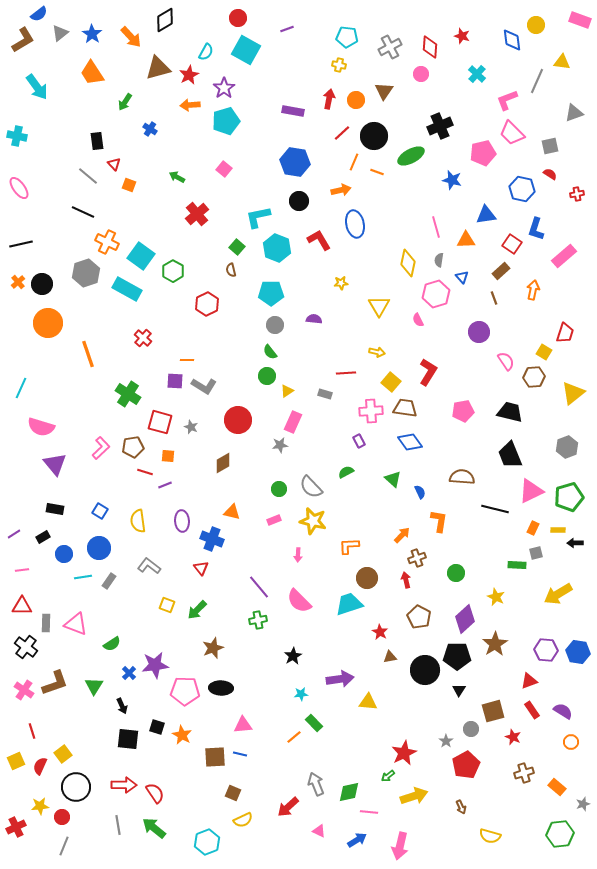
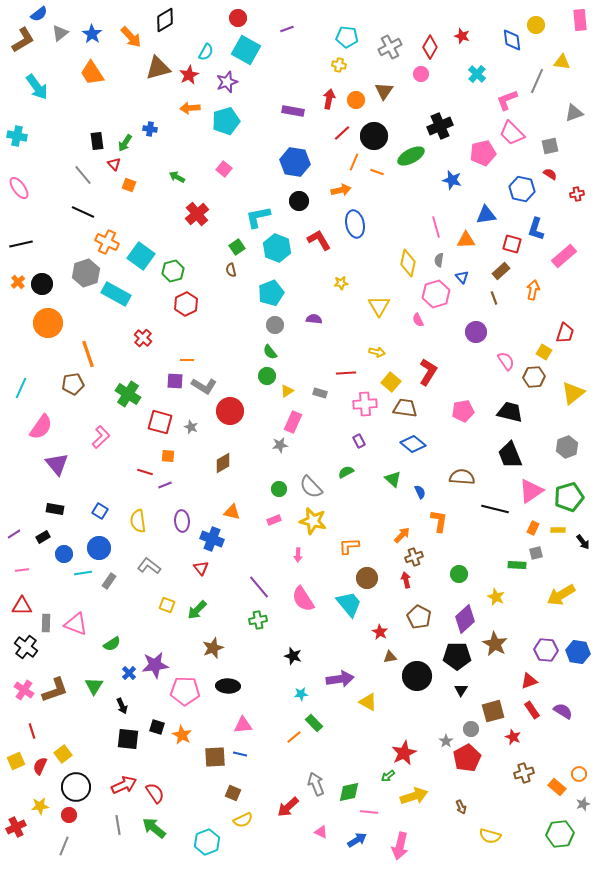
pink rectangle at (580, 20): rotated 65 degrees clockwise
red diamond at (430, 47): rotated 25 degrees clockwise
purple star at (224, 88): moved 3 px right, 6 px up; rotated 15 degrees clockwise
green arrow at (125, 102): moved 41 px down
orange arrow at (190, 105): moved 3 px down
blue cross at (150, 129): rotated 24 degrees counterclockwise
gray line at (88, 176): moved 5 px left, 1 px up; rotated 10 degrees clockwise
red square at (512, 244): rotated 18 degrees counterclockwise
green square at (237, 247): rotated 14 degrees clockwise
green hexagon at (173, 271): rotated 15 degrees clockwise
cyan rectangle at (127, 289): moved 11 px left, 5 px down
cyan pentagon at (271, 293): rotated 20 degrees counterclockwise
red hexagon at (207, 304): moved 21 px left
purple circle at (479, 332): moved 3 px left
gray rectangle at (325, 394): moved 5 px left, 1 px up
pink cross at (371, 411): moved 6 px left, 7 px up
red circle at (238, 420): moved 8 px left, 9 px up
pink semicircle at (41, 427): rotated 72 degrees counterclockwise
blue diamond at (410, 442): moved 3 px right, 2 px down; rotated 15 degrees counterclockwise
brown pentagon at (133, 447): moved 60 px left, 63 px up
pink L-shape at (101, 448): moved 11 px up
purple triangle at (55, 464): moved 2 px right
pink triangle at (531, 491): rotated 8 degrees counterclockwise
black arrow at (575, 543): moved 8 px right, 1 px up; rotated 126 degrees counterclockwise
brown cross at (417, 558): moved 3 px left, 1 px up
green circle at (456, 573): moved 3 px right, 1 px down
cyan line at (83, 577): moved 4 px up
yellow arrow at (558, 594): moved 3 px right, 1 px down
pink semicircle at (299, 601): moved 4 px right, 2 px up; rotated 12 degrees clockwise
cyan trapezoid at (349, 604): rotated 68 degrees clockwise
brown star at (495, 644): rotated 10 degrees counterclockwise
black star at (293, 656): rotated 24 degrees counterclockwise
black circle at (425, 670): moved 8 px left, 6 px down
brown L-shape at (55, 683): moved 7 px down
black ellipse at (221, 688): moved 7 px right, 2 px up
black triangle at (459, 690): moved 2 px right
yellow triangle at (368, 702): rotated 24 degrees clockwise
orange circle at (571, 742): moved 8 px right, 32 px down
red pentagon at (466, 765): moved 1 px right, 7 px up
red arrow at (124, 785): rotated 25 degrees counterclockwise
red circle at (62, 817): moved 7 px right, 2 px up
pink triangle at (319, 831): moved 2 px right, 1 px down
